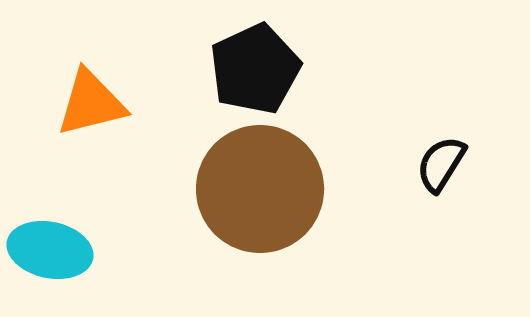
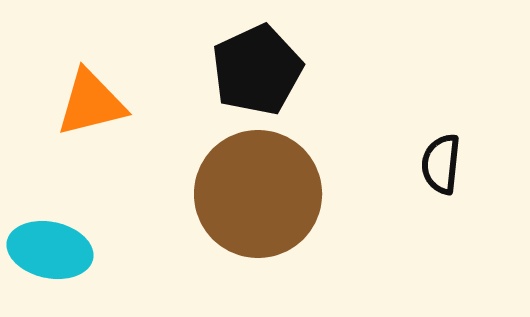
black pentagon: moved 2 px right, 1 px down
black semicircle: rotated 26 degrees counterclockwise
brown circle: moved 2 px left, 5 px down
